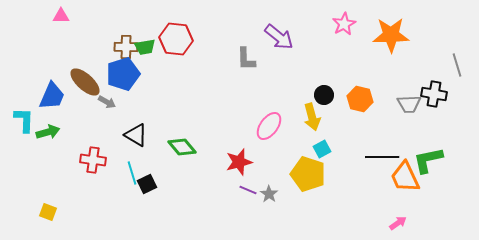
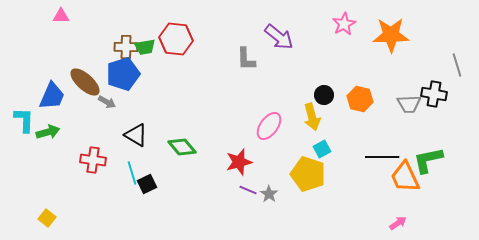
yellow square: moved 1 px left, 6 px down; rotated 18 degrees clockwise
